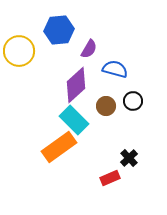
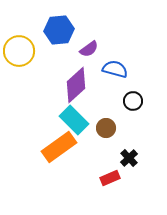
purple semicircle: rotated 24 degrees clockwise
brown circle: moved 22 px down
